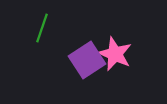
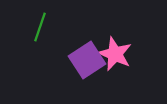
green line: moved 2 px left, 1 px up
